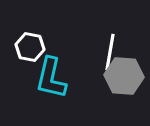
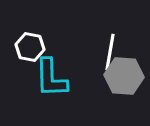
cyan L-shape: rotated 15 degrees counterclockwise
